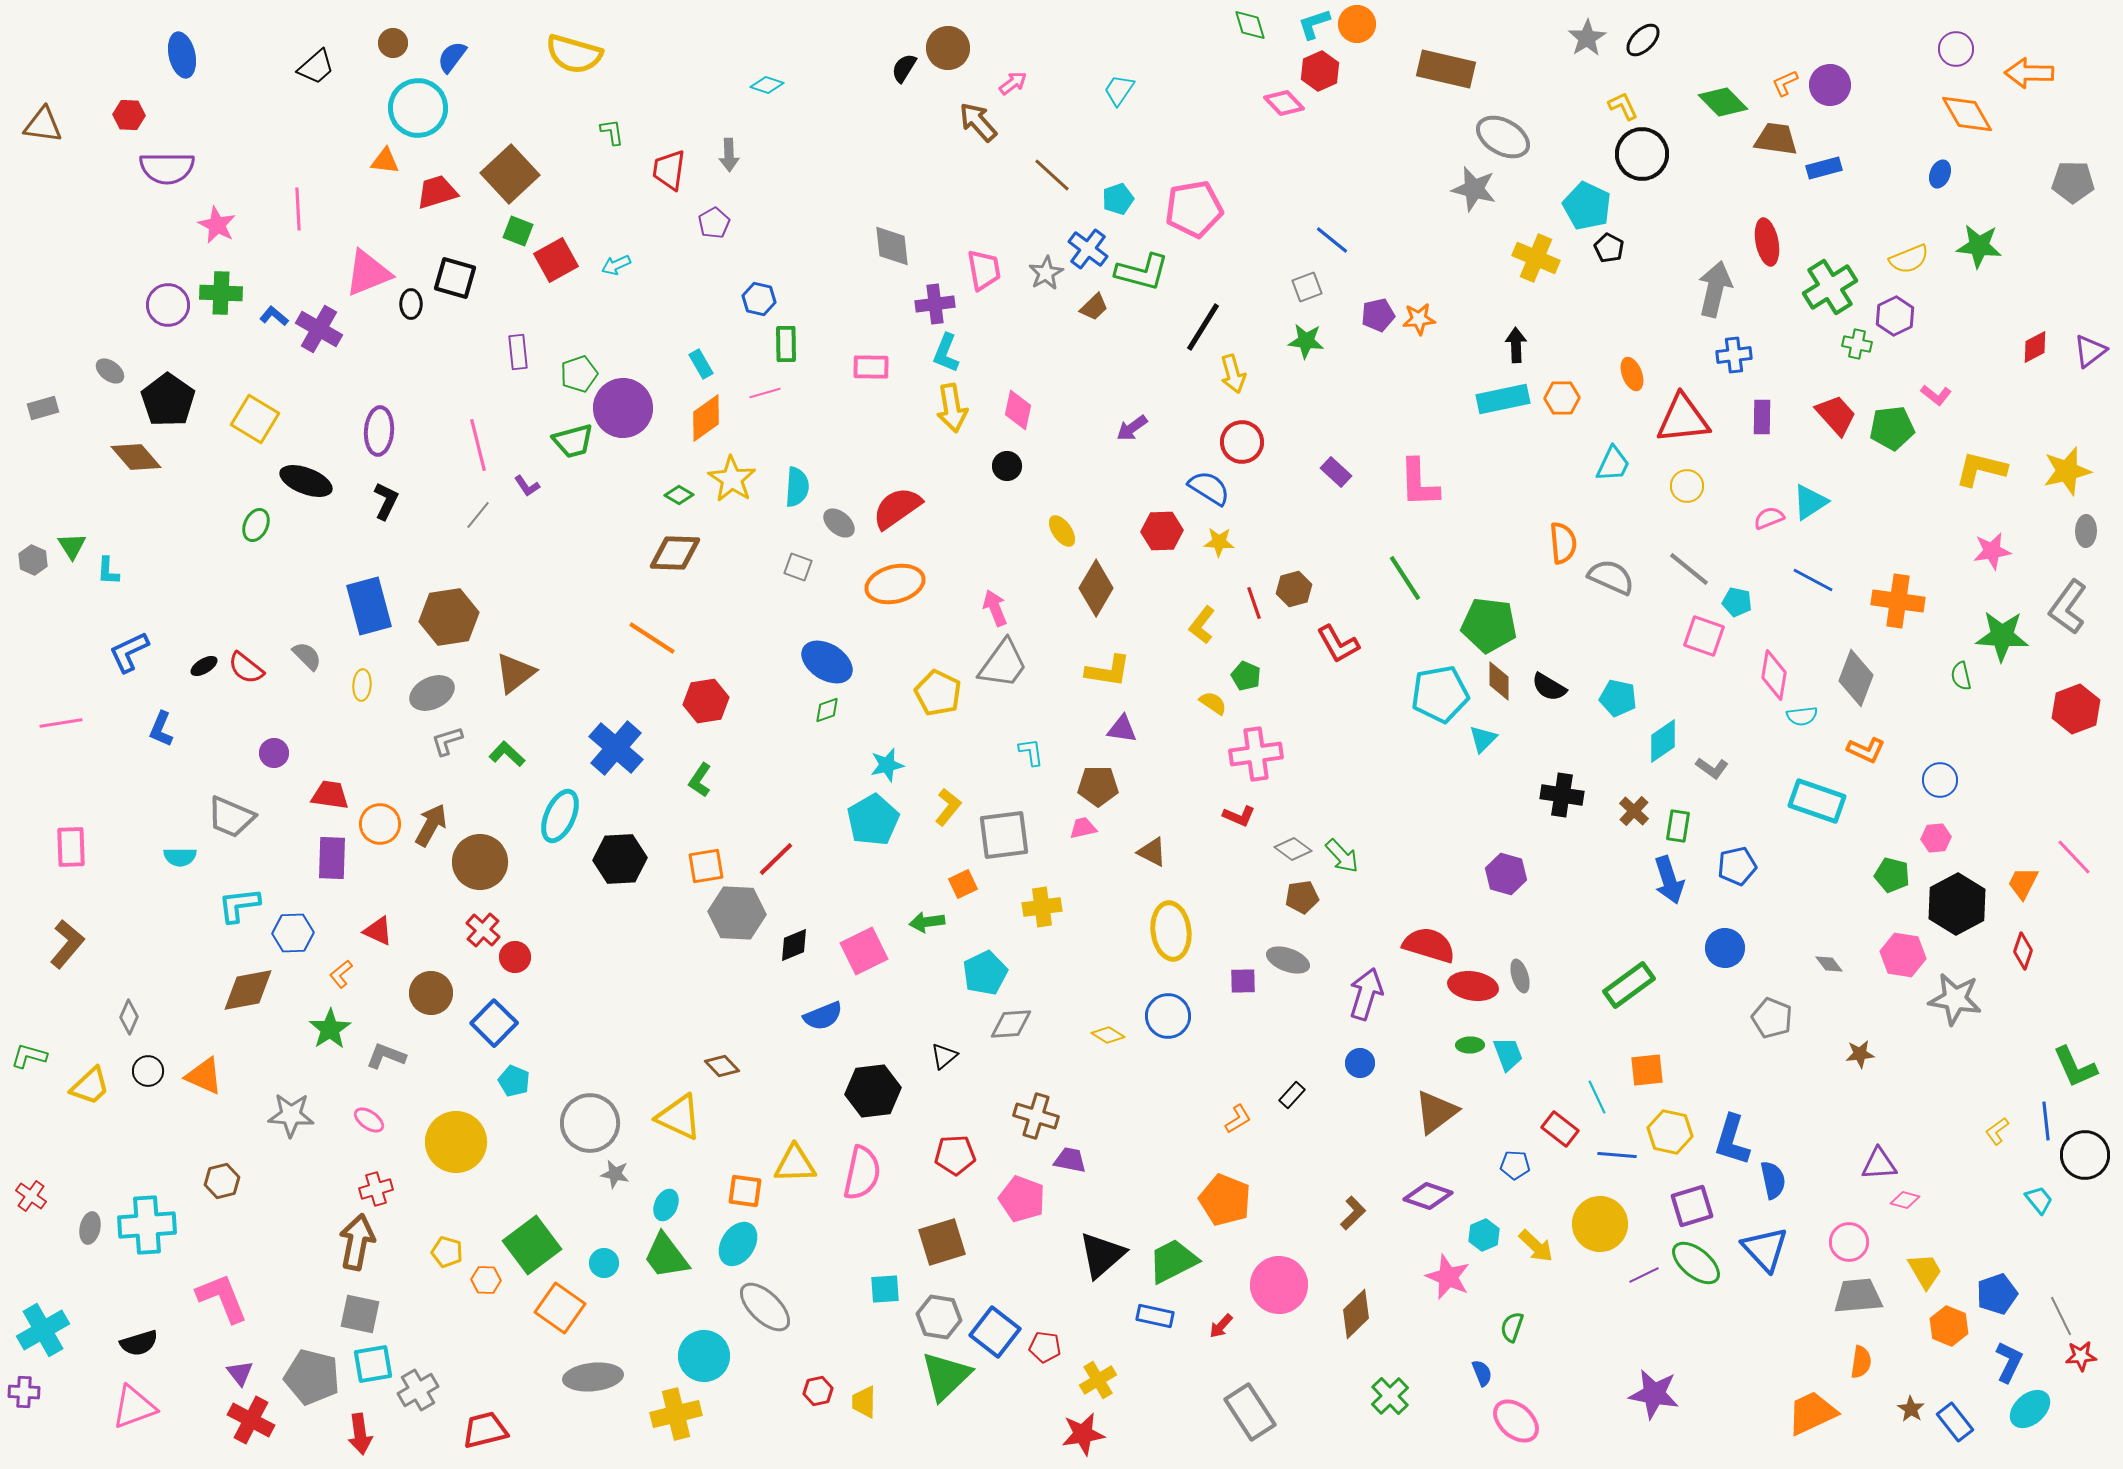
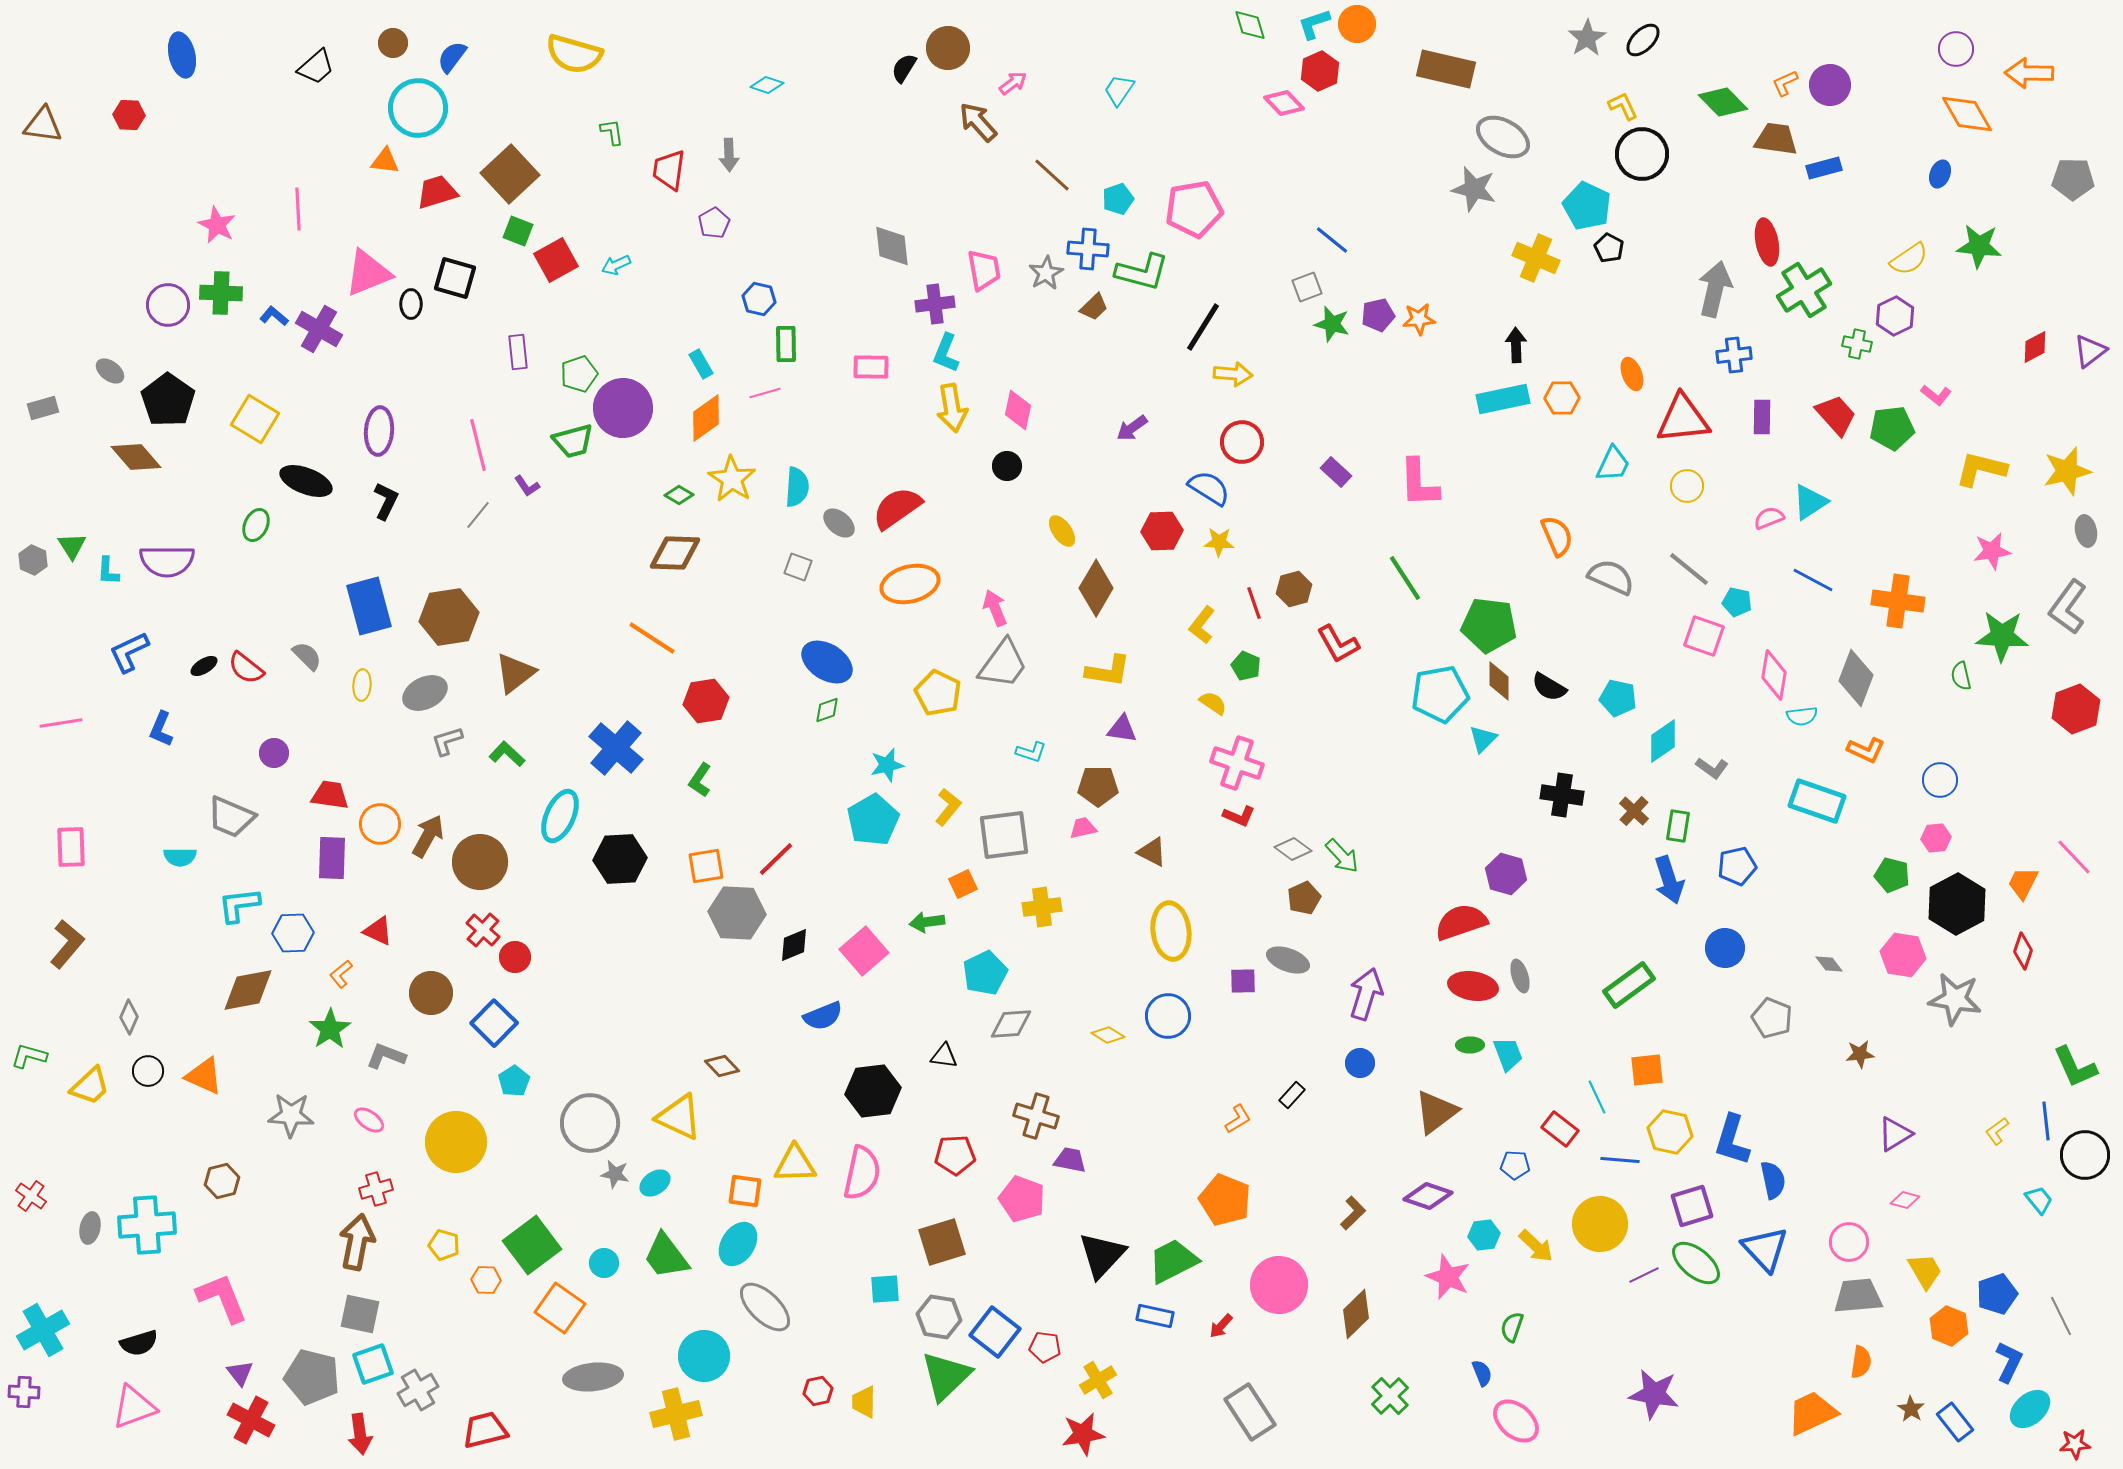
purple semicircle at (167, 168): moved 393 px down
gray pentagon at (2073, 182): moved 3 px up
blue cross at (1088, 249): rotated 33 degrees counterclockwise
yellow semicircle at (1909, 259): rotated 12 degrees counterclockwise
green cross at (1830, 287): moved 26 px left, 3 px down
green star at (1306, 341): moved 26 px right, 17 px up; rotated 9 degrees clockwise
yellow arrow at (1233, 374): rotated 69 degrees counterclockwise
gray ellipse at (2086, 531): rotated 12 degrees counterclockwise
orange semicircle at (1563, 543): moved 6 px left, 7 px up; rotated 18 degrees counterclockwise
orange ellipse at (895, 584): moved 15 px right
green pentagon at (1246, 676): moved 10 px up
gray ellipse at (432, 693): moved 7 px left
cyan L-shape at (1031, 752): rotated 116 degrees clockwise
pink cross at (1256, 754): moved 19 px left, 9 px down; rotated 27 degrees clockwise
brown arrow at (431, 825): moved 3 px left, 11 px down
brown pentagon at (1302, 897): moved 2 px right, 1 px down; rotated 16 degrees counterclockwise
red semicircle at (1429, 945): moved 32 px right, 23 px up; rotated 36 degrees counterclockwise
pink square at (864, 951): rotated 15 degrees counterclockwise
black triangle at (944, 1056): rotated 48 degrees clockwise
cyan pentagon at (514, 1081): rotated 16 degrees clockwise
blue line at (1617, 1155): moved 3 px right, 5 px down
purple triangle at (1879, 1164): moved 16 px right, 30 px up; rotated 27 degrees counterclockwise
cyan ellipse at (666, 1205): moved 11 px left, 22 px up; rotated 32 degrees clockwise
cyan hexagon at (1484, 1235): rotated 16 degrees clockwise
yellow pentagon at (447, 1252): moved 3 px left, 7 px up
black triangle at (1102, 1255): rotated 6 degrees counterclockwise
red star at (2081, 1356): moved 6 px left, 88 px down
cyan square at (373, 1364): rotated 9 degrees counterclockwise
